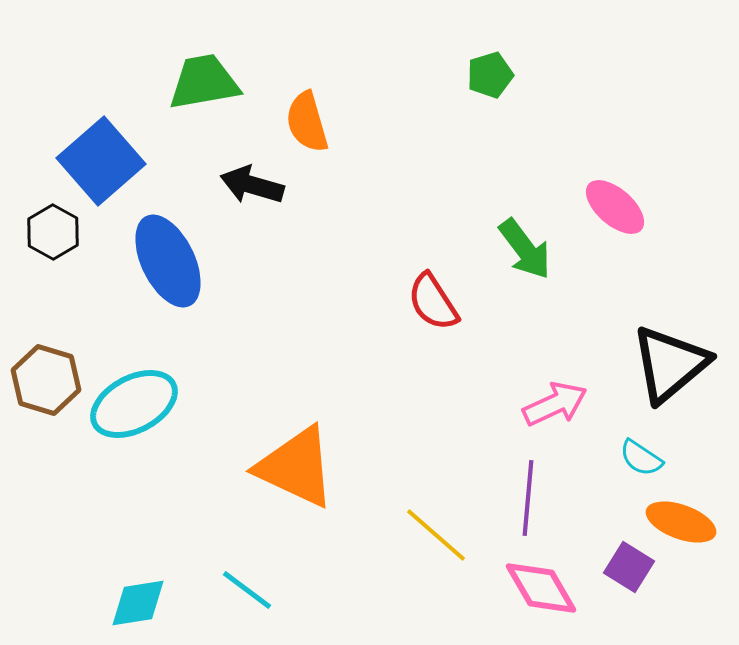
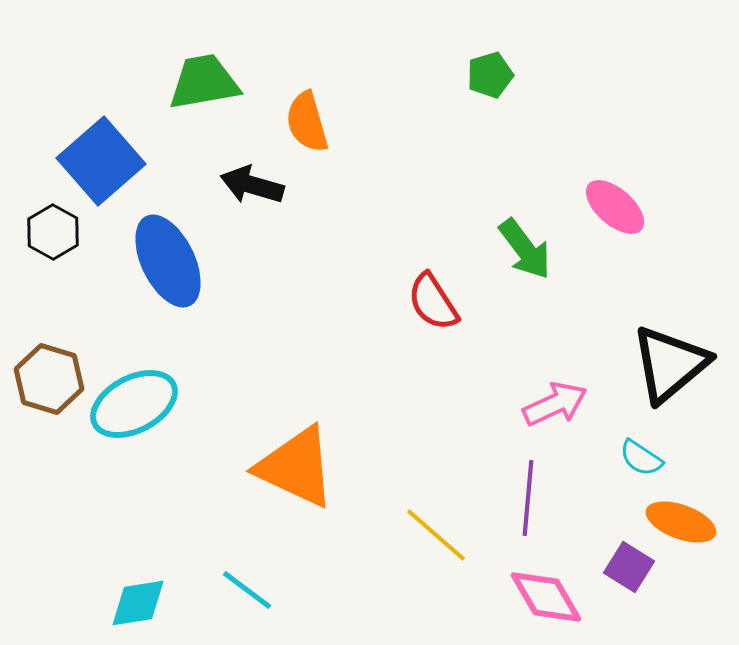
brown hexagon: moved 3 px right, 1 px up
pink diamond: moved 5 px right, 9 px down
